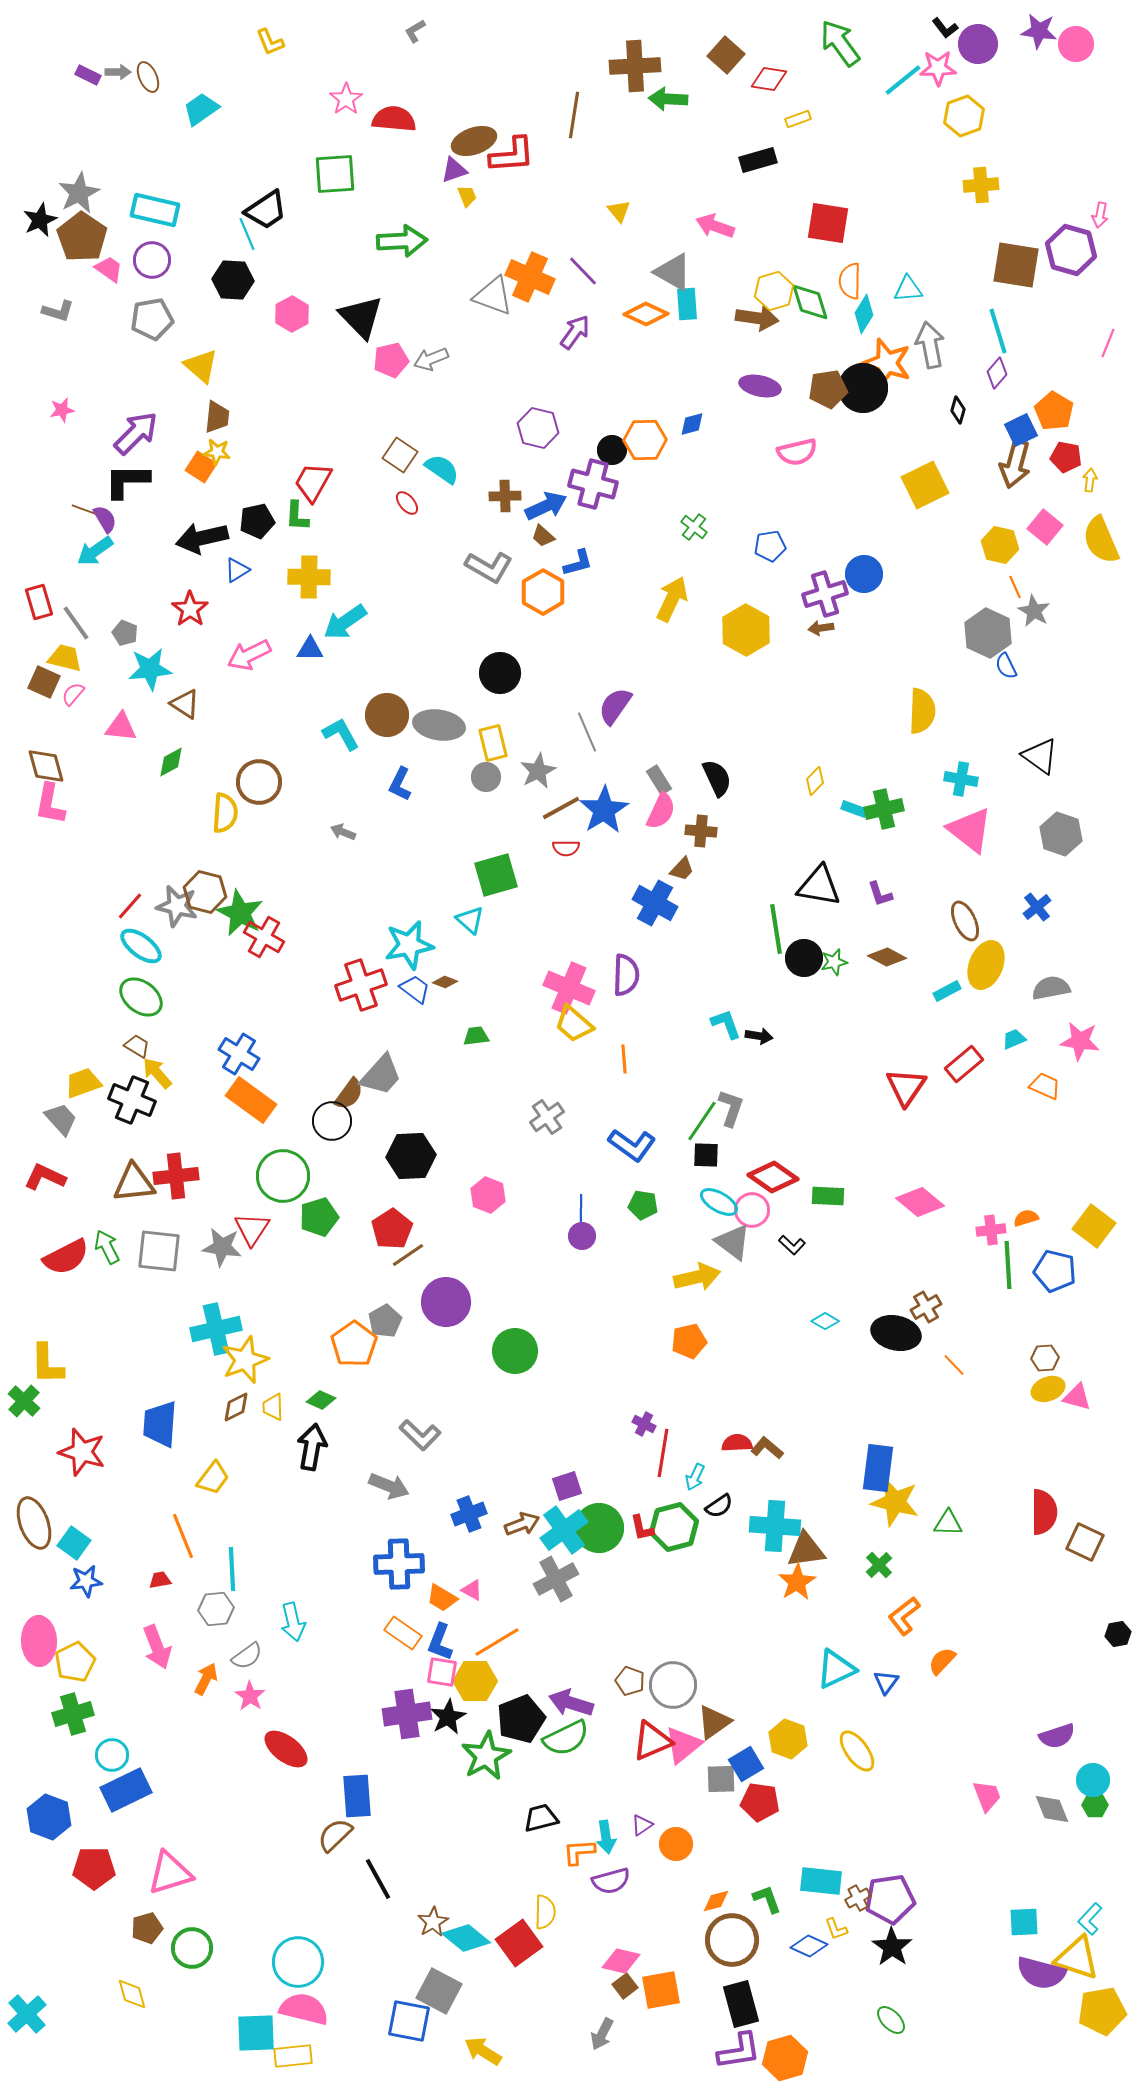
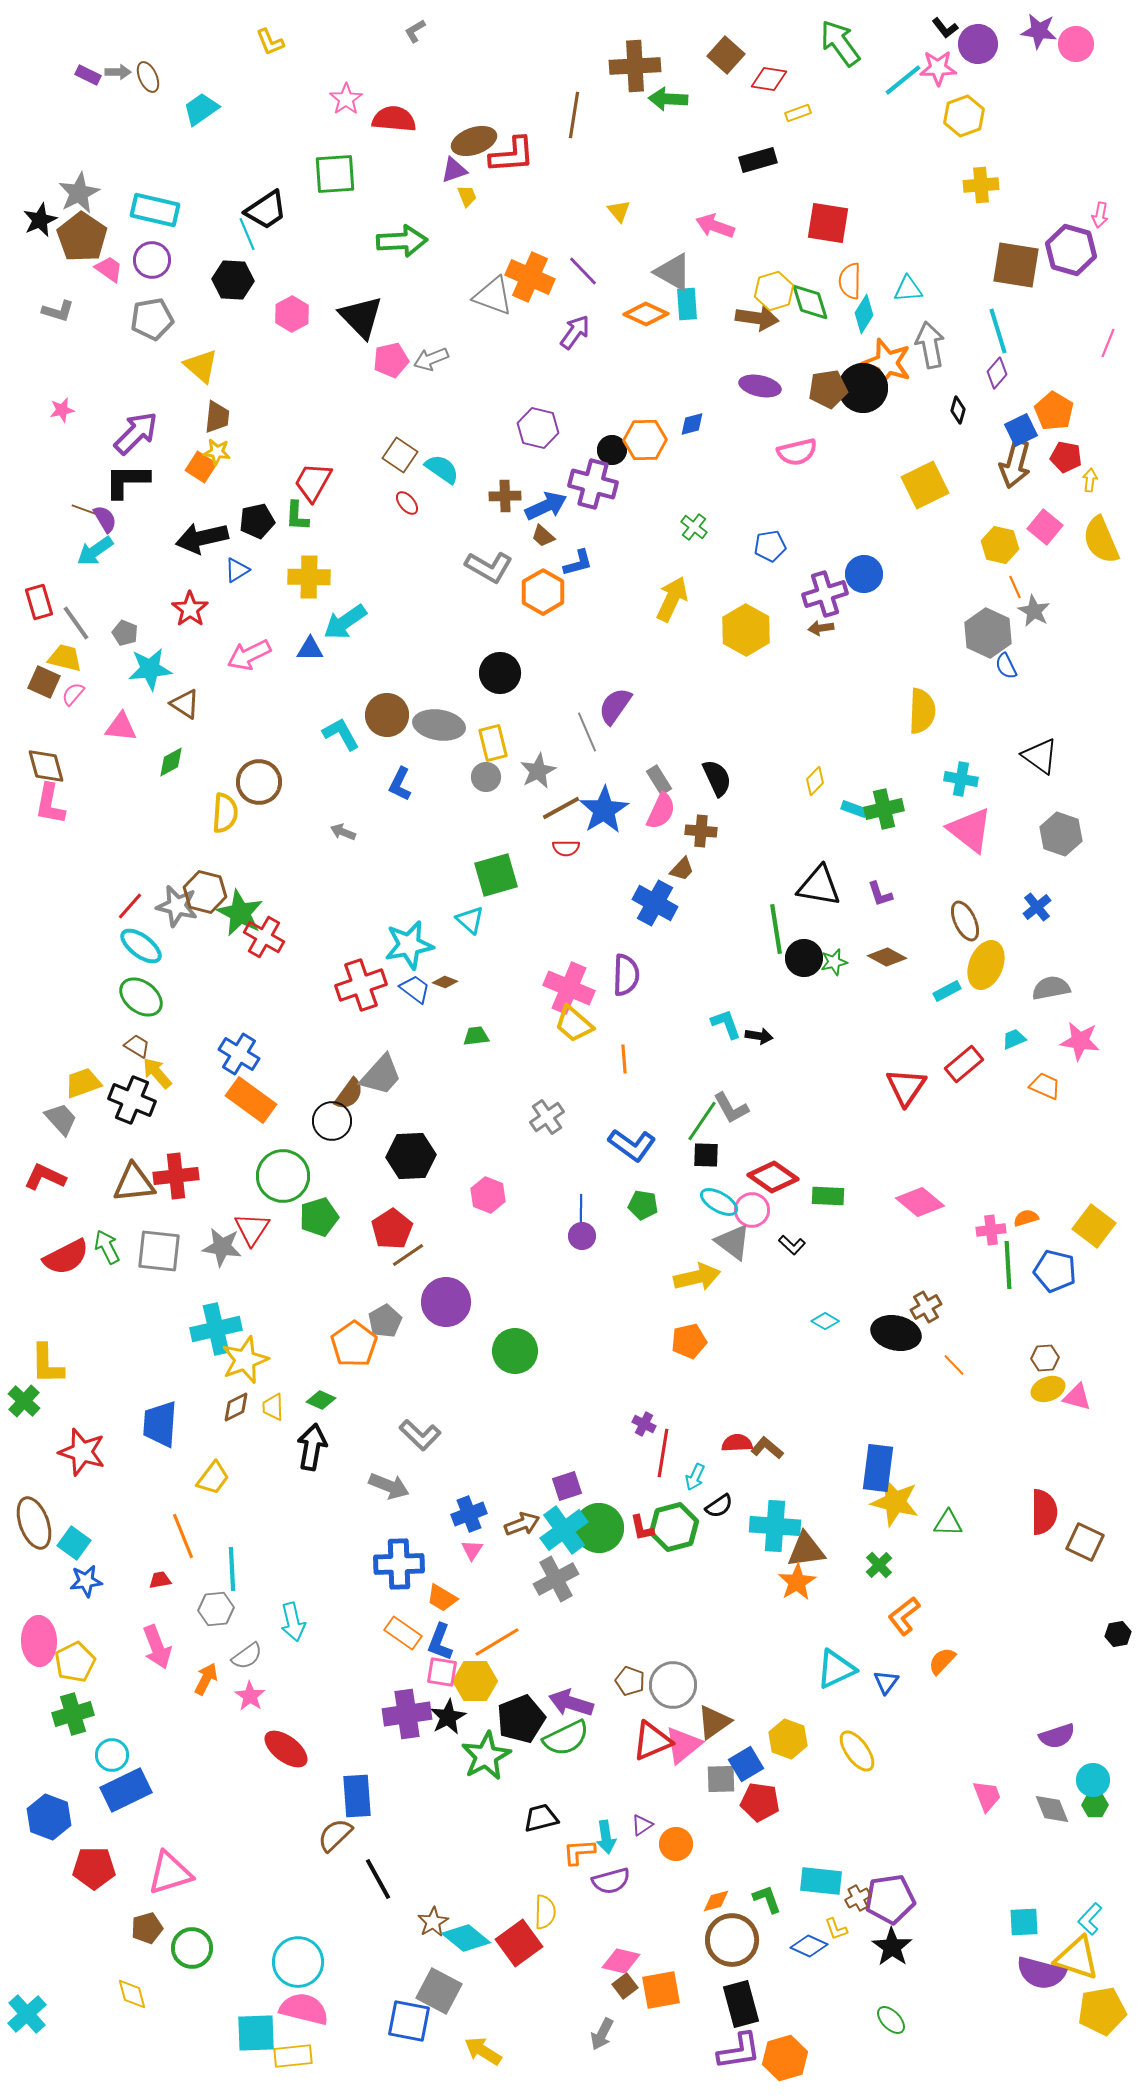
yellow rectangle at (798, 119): moved 6 px up
gray L-shape at (731, 1108): rotated 132 degrees clockwise
pink triangle at (472, 1590): moved 40 px up; rotated 35 degrees clockwise
